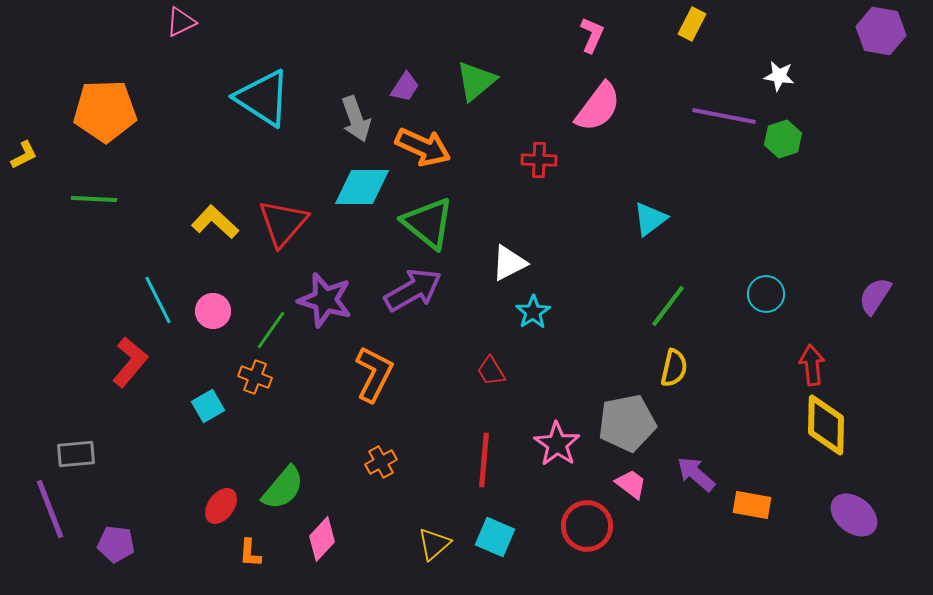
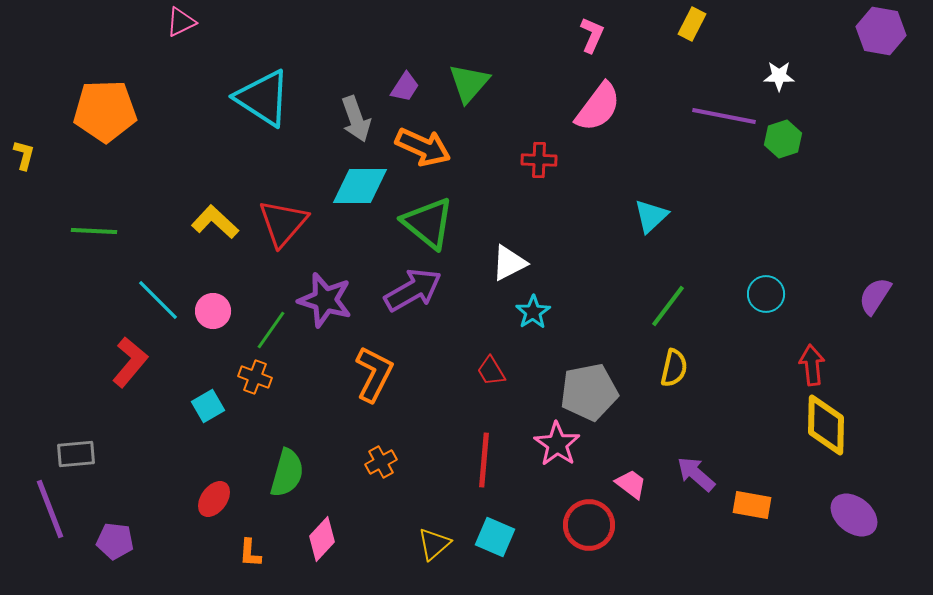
white star at (779, 76): rotated 8 degrees counterclockwise
green triangle at (476, 81): moved 7 px left, 2 px down; rotated 9 degrees counterclockwise
yellow L-shape at (24, 155): rotated 48 degrees counterclockwise
cyan diamond at (362, 187): moved 2 px left, 1 px up
green line at (94, 199): moved 32 px down
cyan triangle at (650, 219): moved 1 px right, 3 px up; rotated 6 degrees counterclockwise
cyan line at (158, 300): rotated 18 degrees counterclockwise
gray pentagon at (627, 423): moved 38 px left, 31 px up
green semicircle at (283, 488): moved 4 px right, 15 px up; rotated 24 degrees counterclockwise
red ellipse at (221, 506): moved 7 px left, 7 px up
red circle at (587, 526): moved 2 px right, 1 px up
purple pentagon at (116, 544): moved 1 px left, 3 px up
